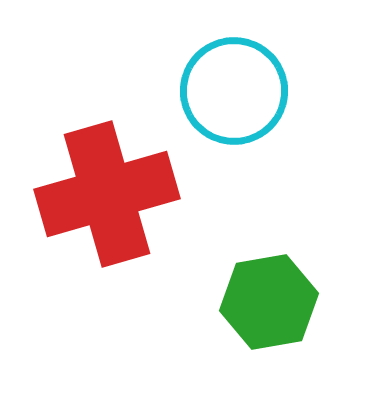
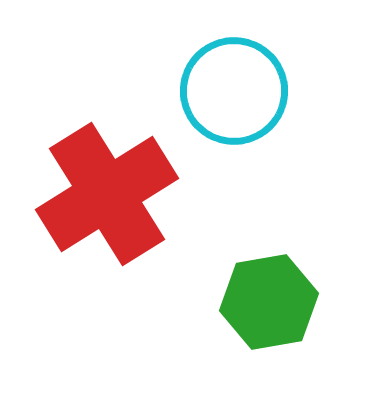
red cross: rotated 16 degrees counterclockwise
